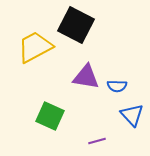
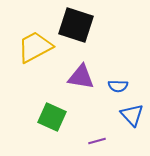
black square: rotated 9 degrees counterclockwise
purple triangle: moved 5 px left
blue semicircle: moved 1 px right
green square: moved 2 px right, 1 px down
